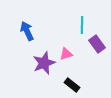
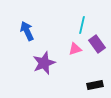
cyan line: rotated 12 degrees clockwise
pink triangle: moved 9 px right, 5 px up
black rectangle: moved 23 px right; rotated 49 degrees counterclockwise
